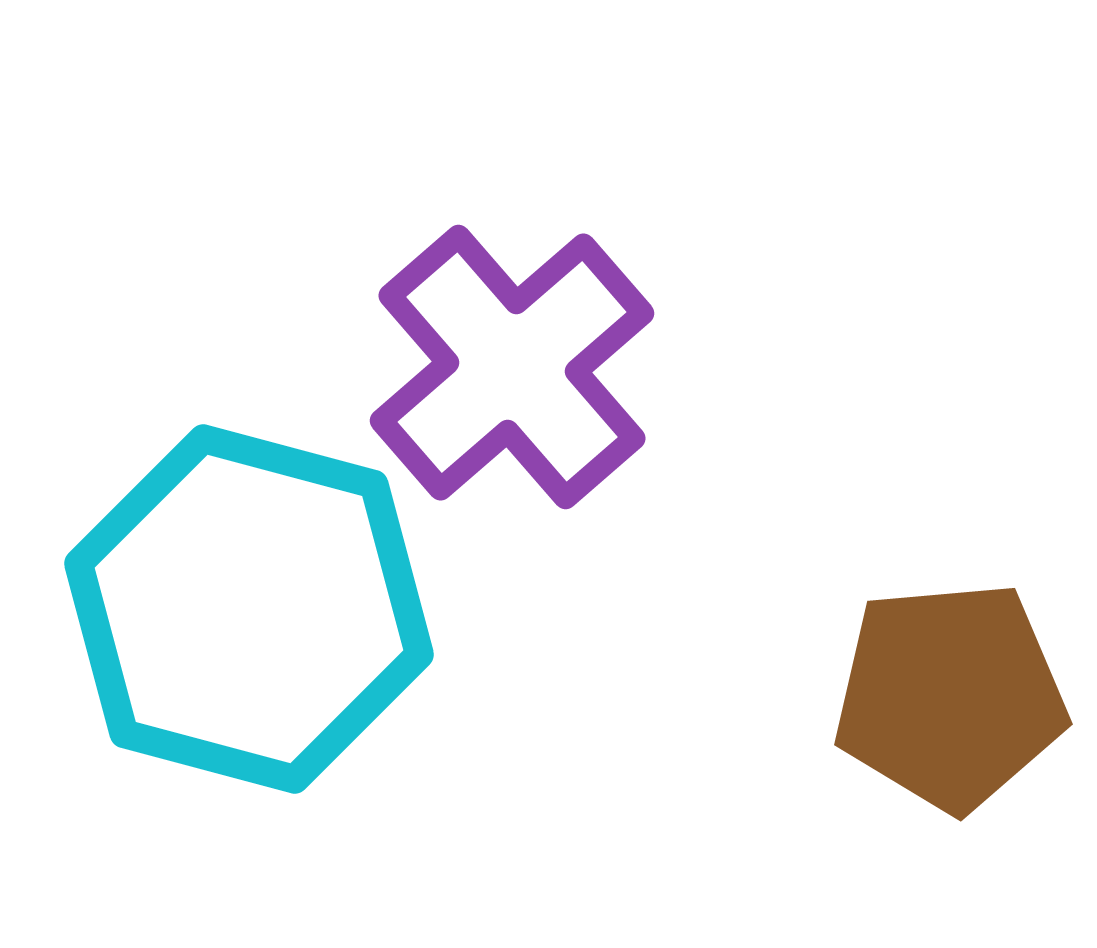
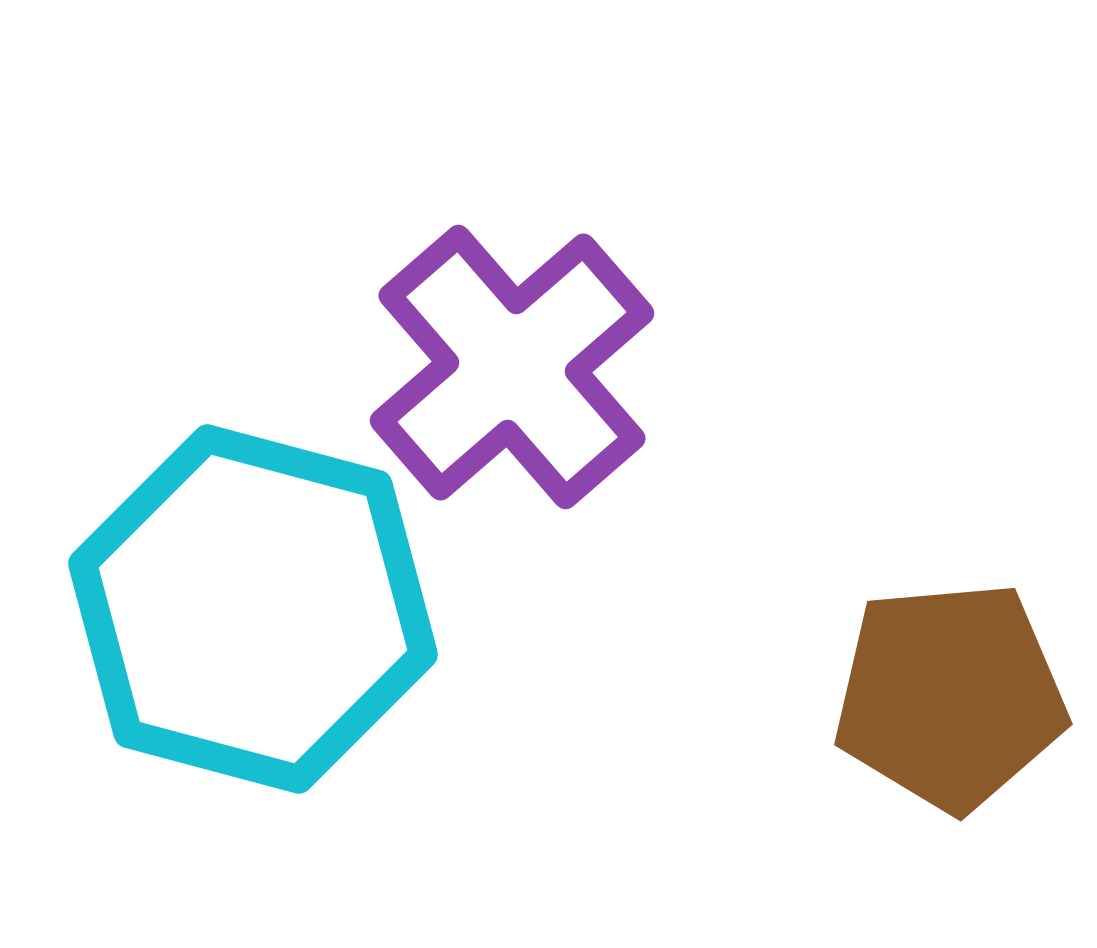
cyan hexagon: moved 4 px right
